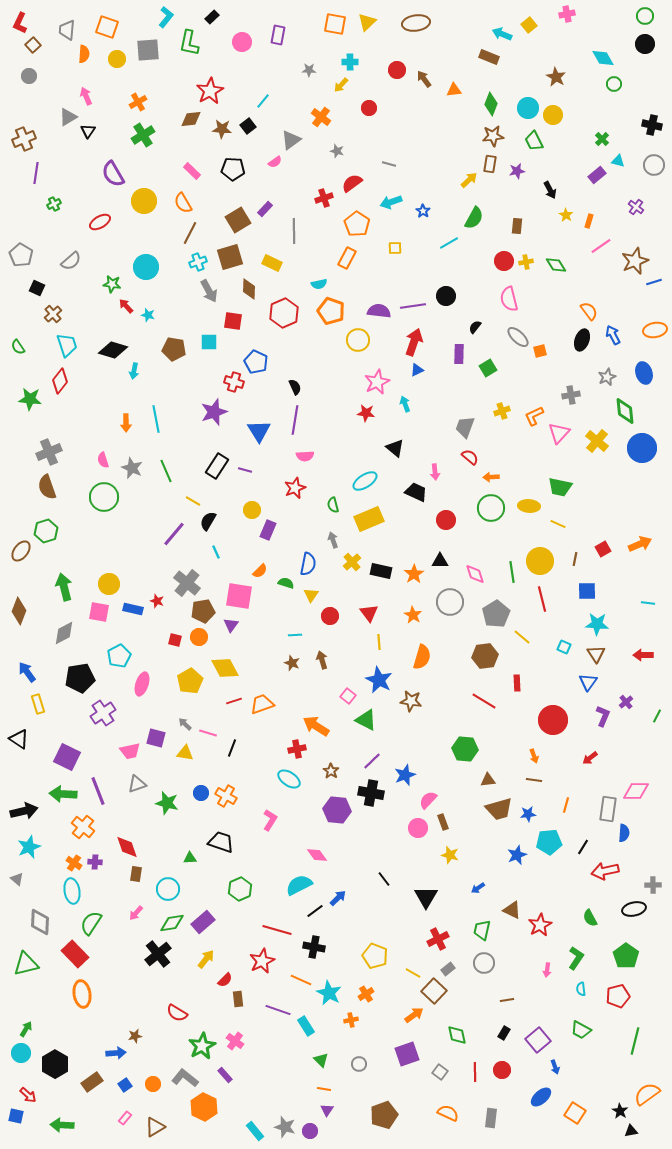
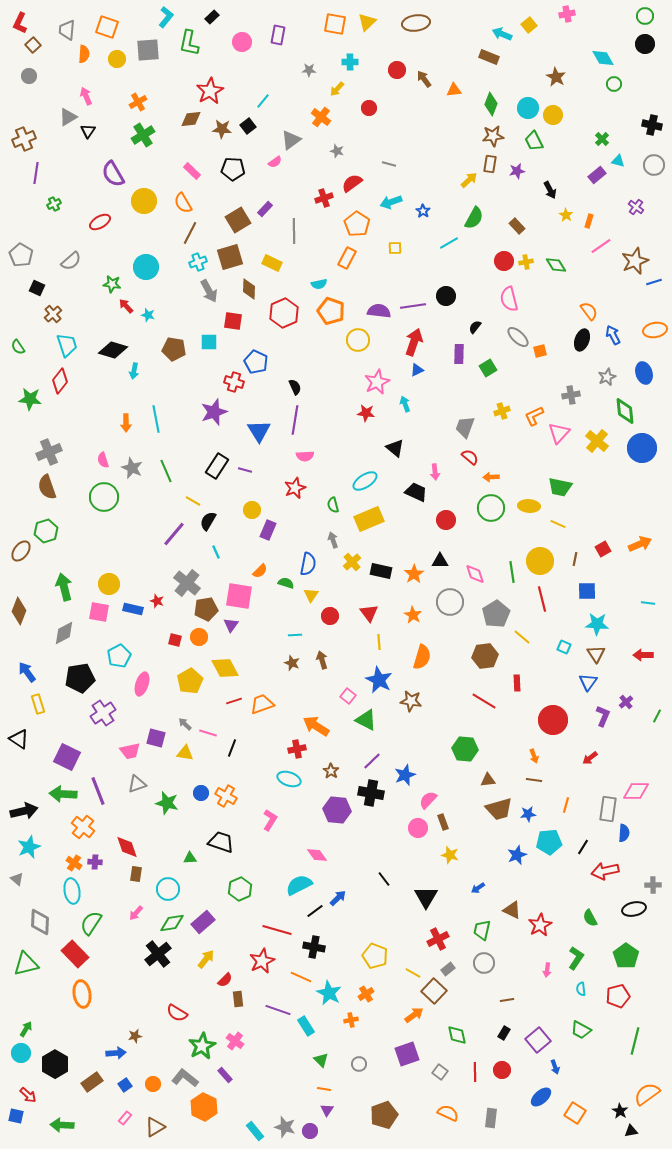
yellow arrow at (341, 85): moved 4 px left, 4 px down
brown rectangle at (517, 226): rotated 49 degrees counterclockwise
brown pentagon at (203, 611): moved 3 px right, 2 px up
cyan ellipse at (289, 779): rotated 15 degrees counterclockwise
orange line at (301, 980): moved 3 px up
